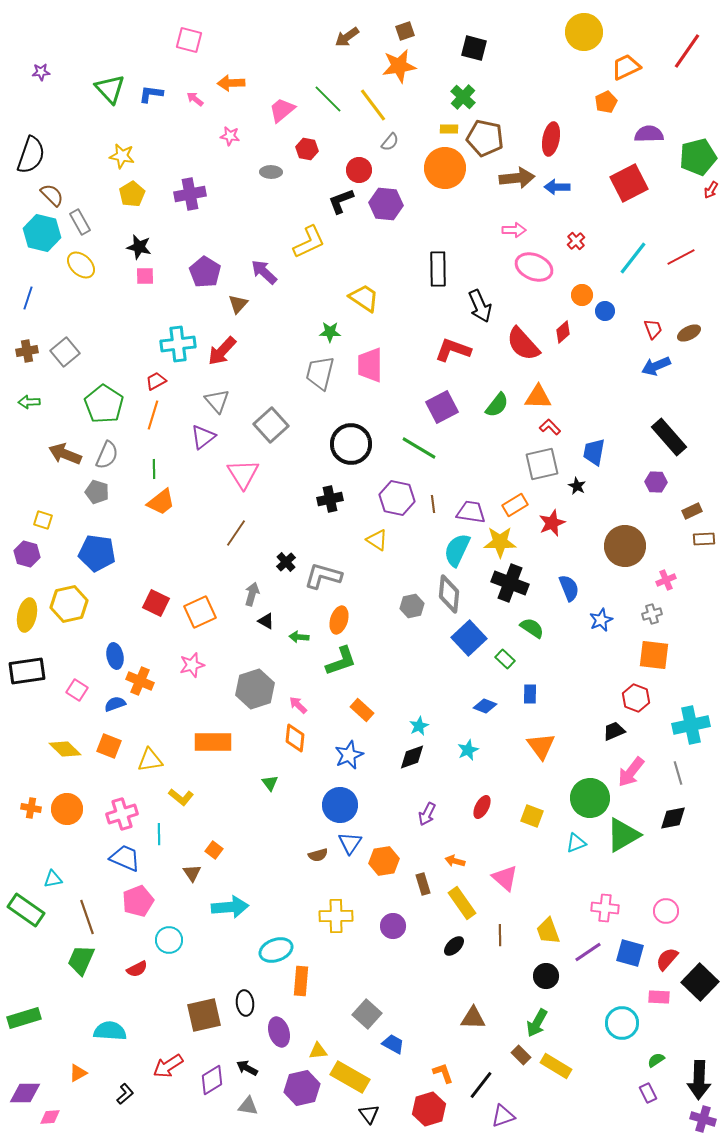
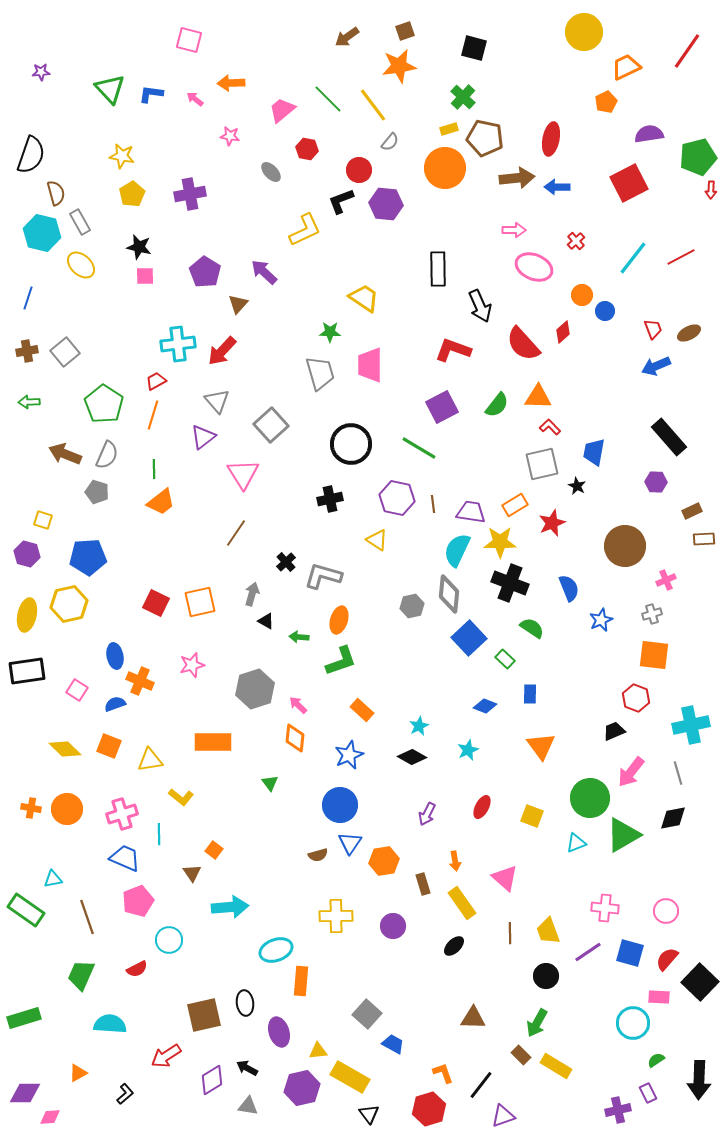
yellow rectangle at (449, 129): rotated 18 degrees counterclockwise
purple semicircle at (649, 134): rotated 8 degrees counterclockwise
gray ellipse at (271, 172): rotated 45 degrees clockwise
red arrow at (711, 190): rotated 30 degrees counterclockwise
brown semicircle at (52, 195): moved 4 px right, 2 px up; rotated 30 degrees clockwise
yellow L-shape at (309, 242): moved 4 px left, 12 px up
gray trapezoid at (320, 373): rotated 150 degrees clockwise
blue pentagon at (97, 553): moved 9 px left, 4 px down; rotated 12 degrees counterclockwise
orange square at (200, 612): moved 10 px up; rotated 12 degrees clockwise
black diamond at (412, 757): rotated 48 degrees clockwise
orange arrow at (455, 861): rotated 114 degrees counterclockwise
brown line at (500, 935): moved 10 px right, 2 px up
green trapezoid at (81, 960): moved 15 px down
cyan circle at (622, 1023): moved 11 px right
cyan semicircle at (110, 1031): moved 7 px up
red arrow at (168, 1066): moved 2 px left, 10 px up
purple cross at (703, 1119): moved 85 px left, 9 px up; rotated 30 degrees counterclockwise
